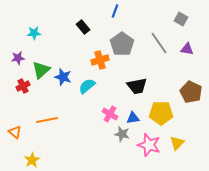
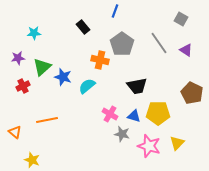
purple triangle: moved 1 px left, 1 px down; rotated 24 degrees clockwise
orange cross: rotated 30 degrees clockwise
green triangle: moved 1 px right, 3 px up
brown pentagon: moved 1 px right, 1 px down
yellow pentagon: moved 3 px left
blue triangle: moved 1 px right, 2 px up; rotated 24 degrees clockwise
pink star: moved 1 px down
yellow star: rotated 21 degrees counterclockwise
